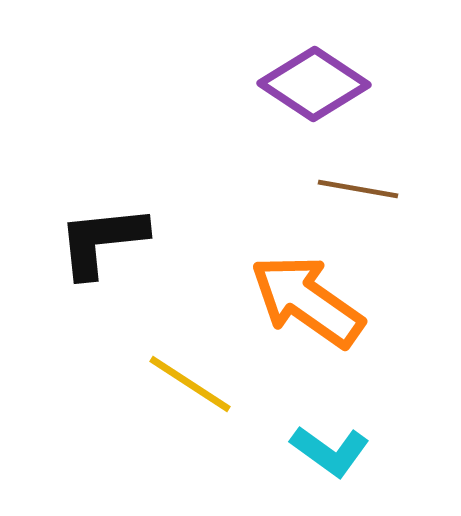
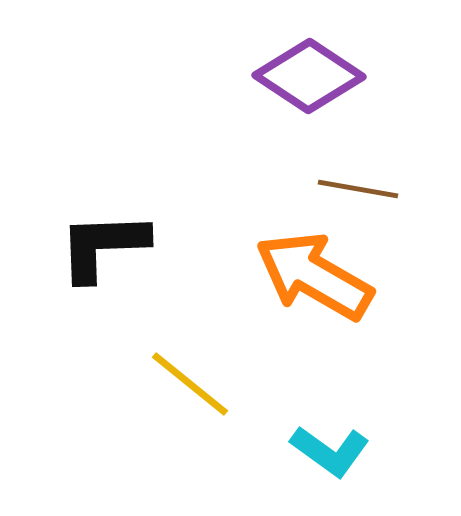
purple diamond: moved 5 px left, 8 px up
black L-shape: moved 1 px right, 5 px down; rotated 4 degrees clockwise
orange arrow: moved 7 px right, 25 px up; rotated 5 degrees counterclockwise
yellow line: rotated 6 degrees clockwise
